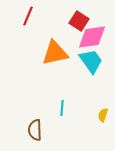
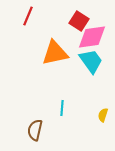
brown semicircle: rotated 15 degrees clockwise
